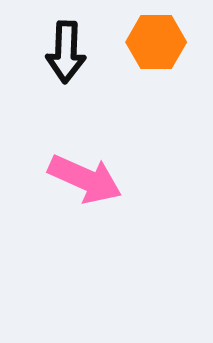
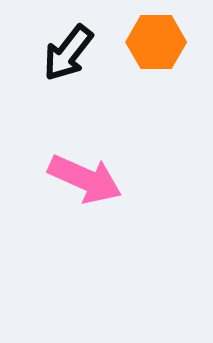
black arrow: moved 2 px right, 1 px down; rotated 36 degrees clockwise
